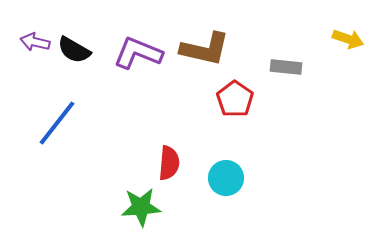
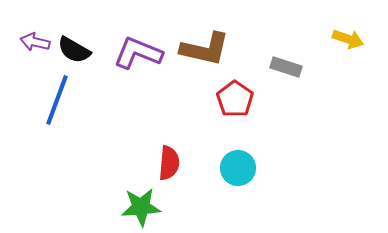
gray rectangle: rotated 12 degrees clockwise
blue line: moved 23 px up; rotated 18 degrees counterclockwise
cyan circle: moved 12 px right, 10 px up
